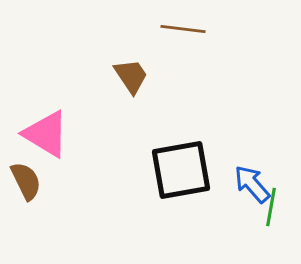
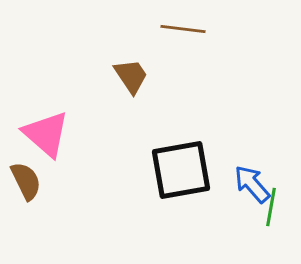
pink triangle: rotated 10 degrees clockwise
